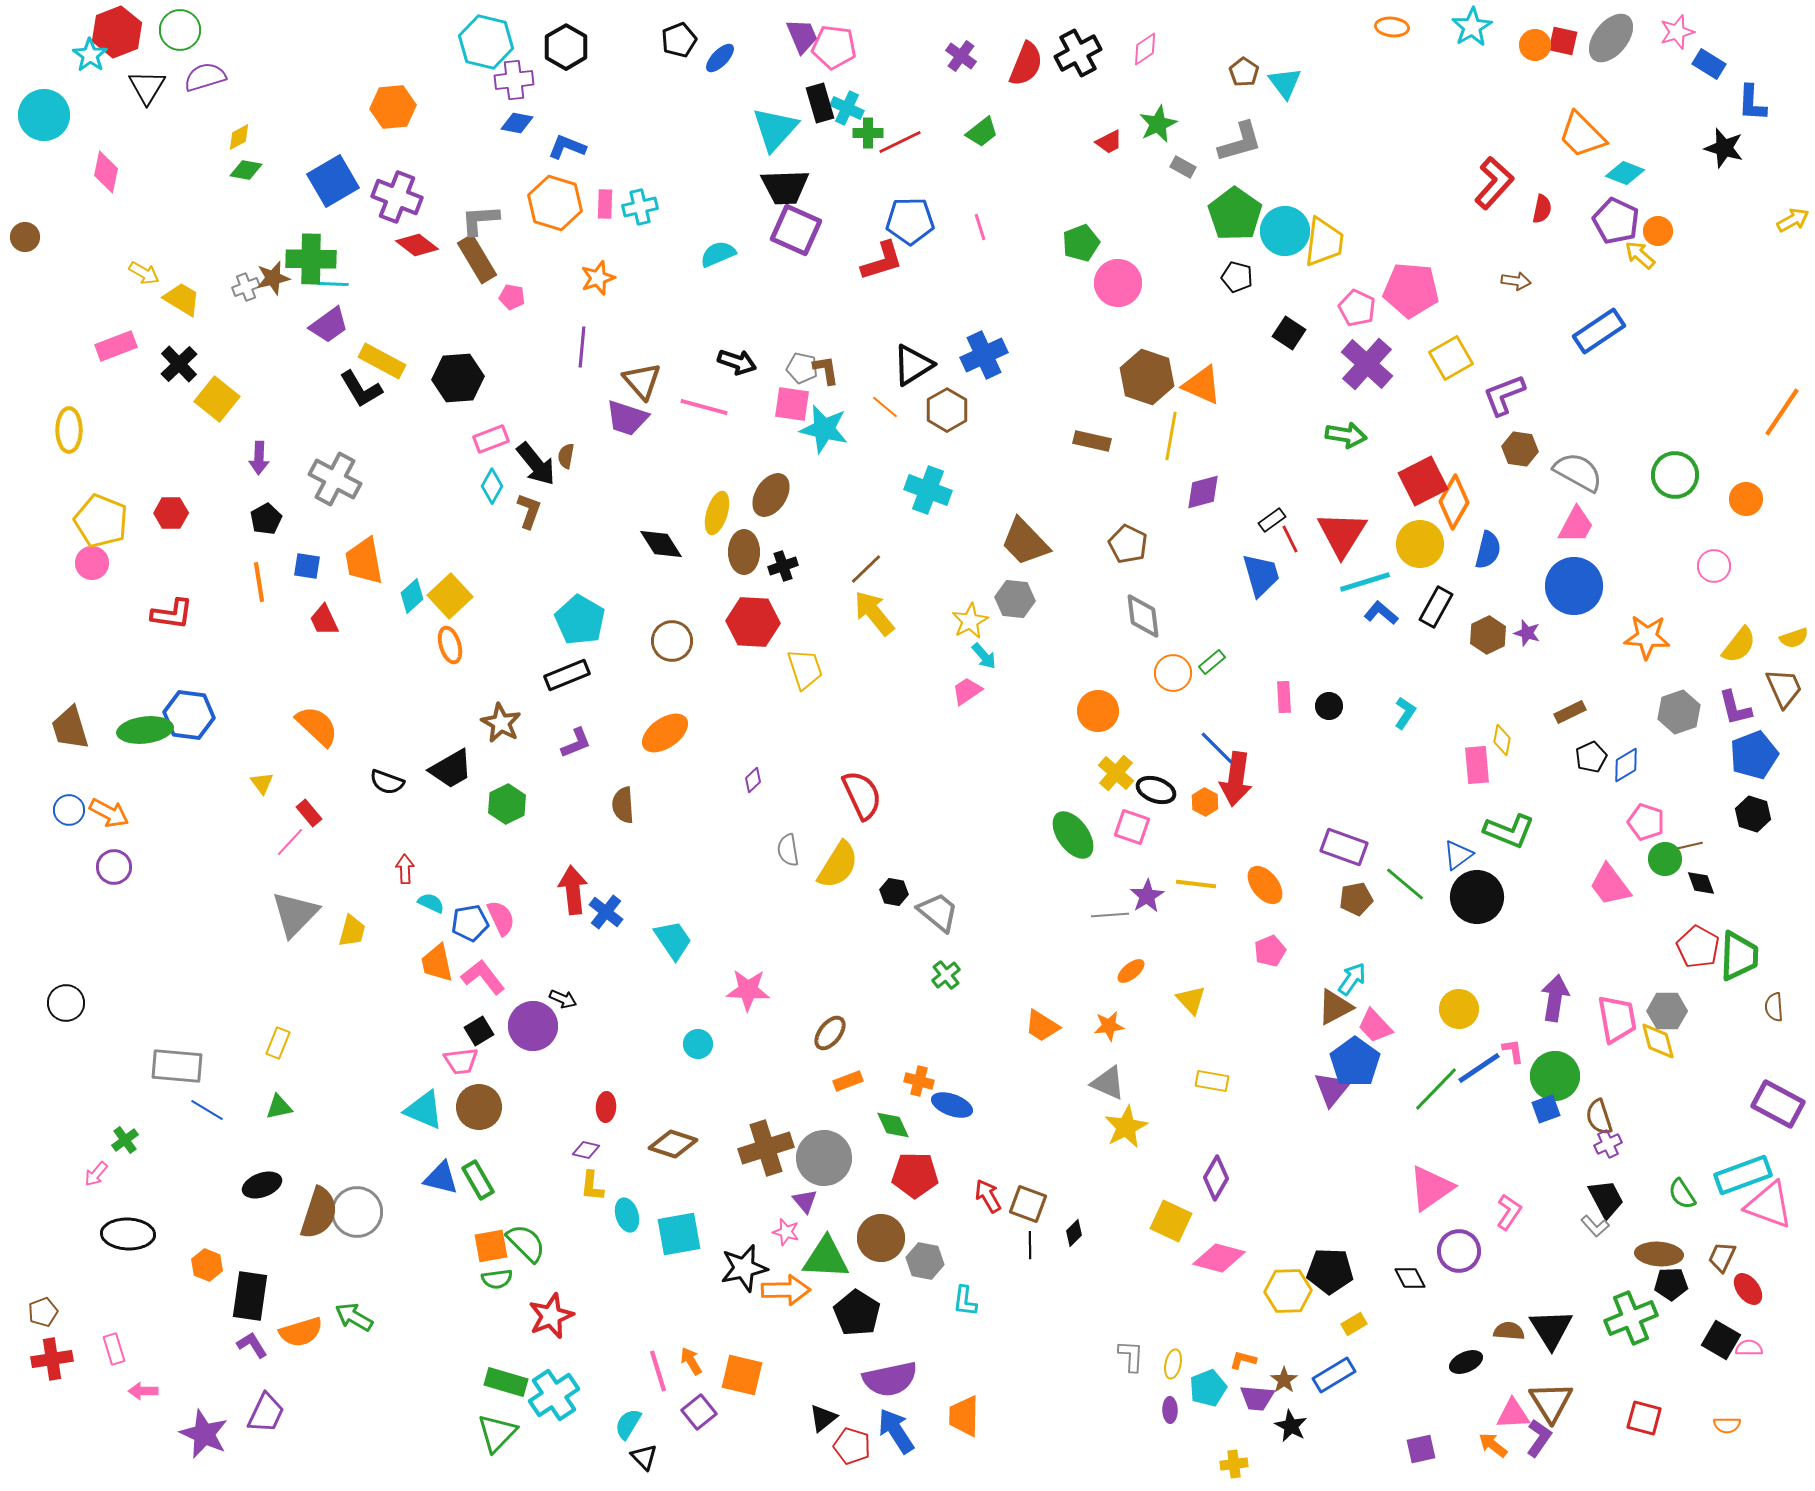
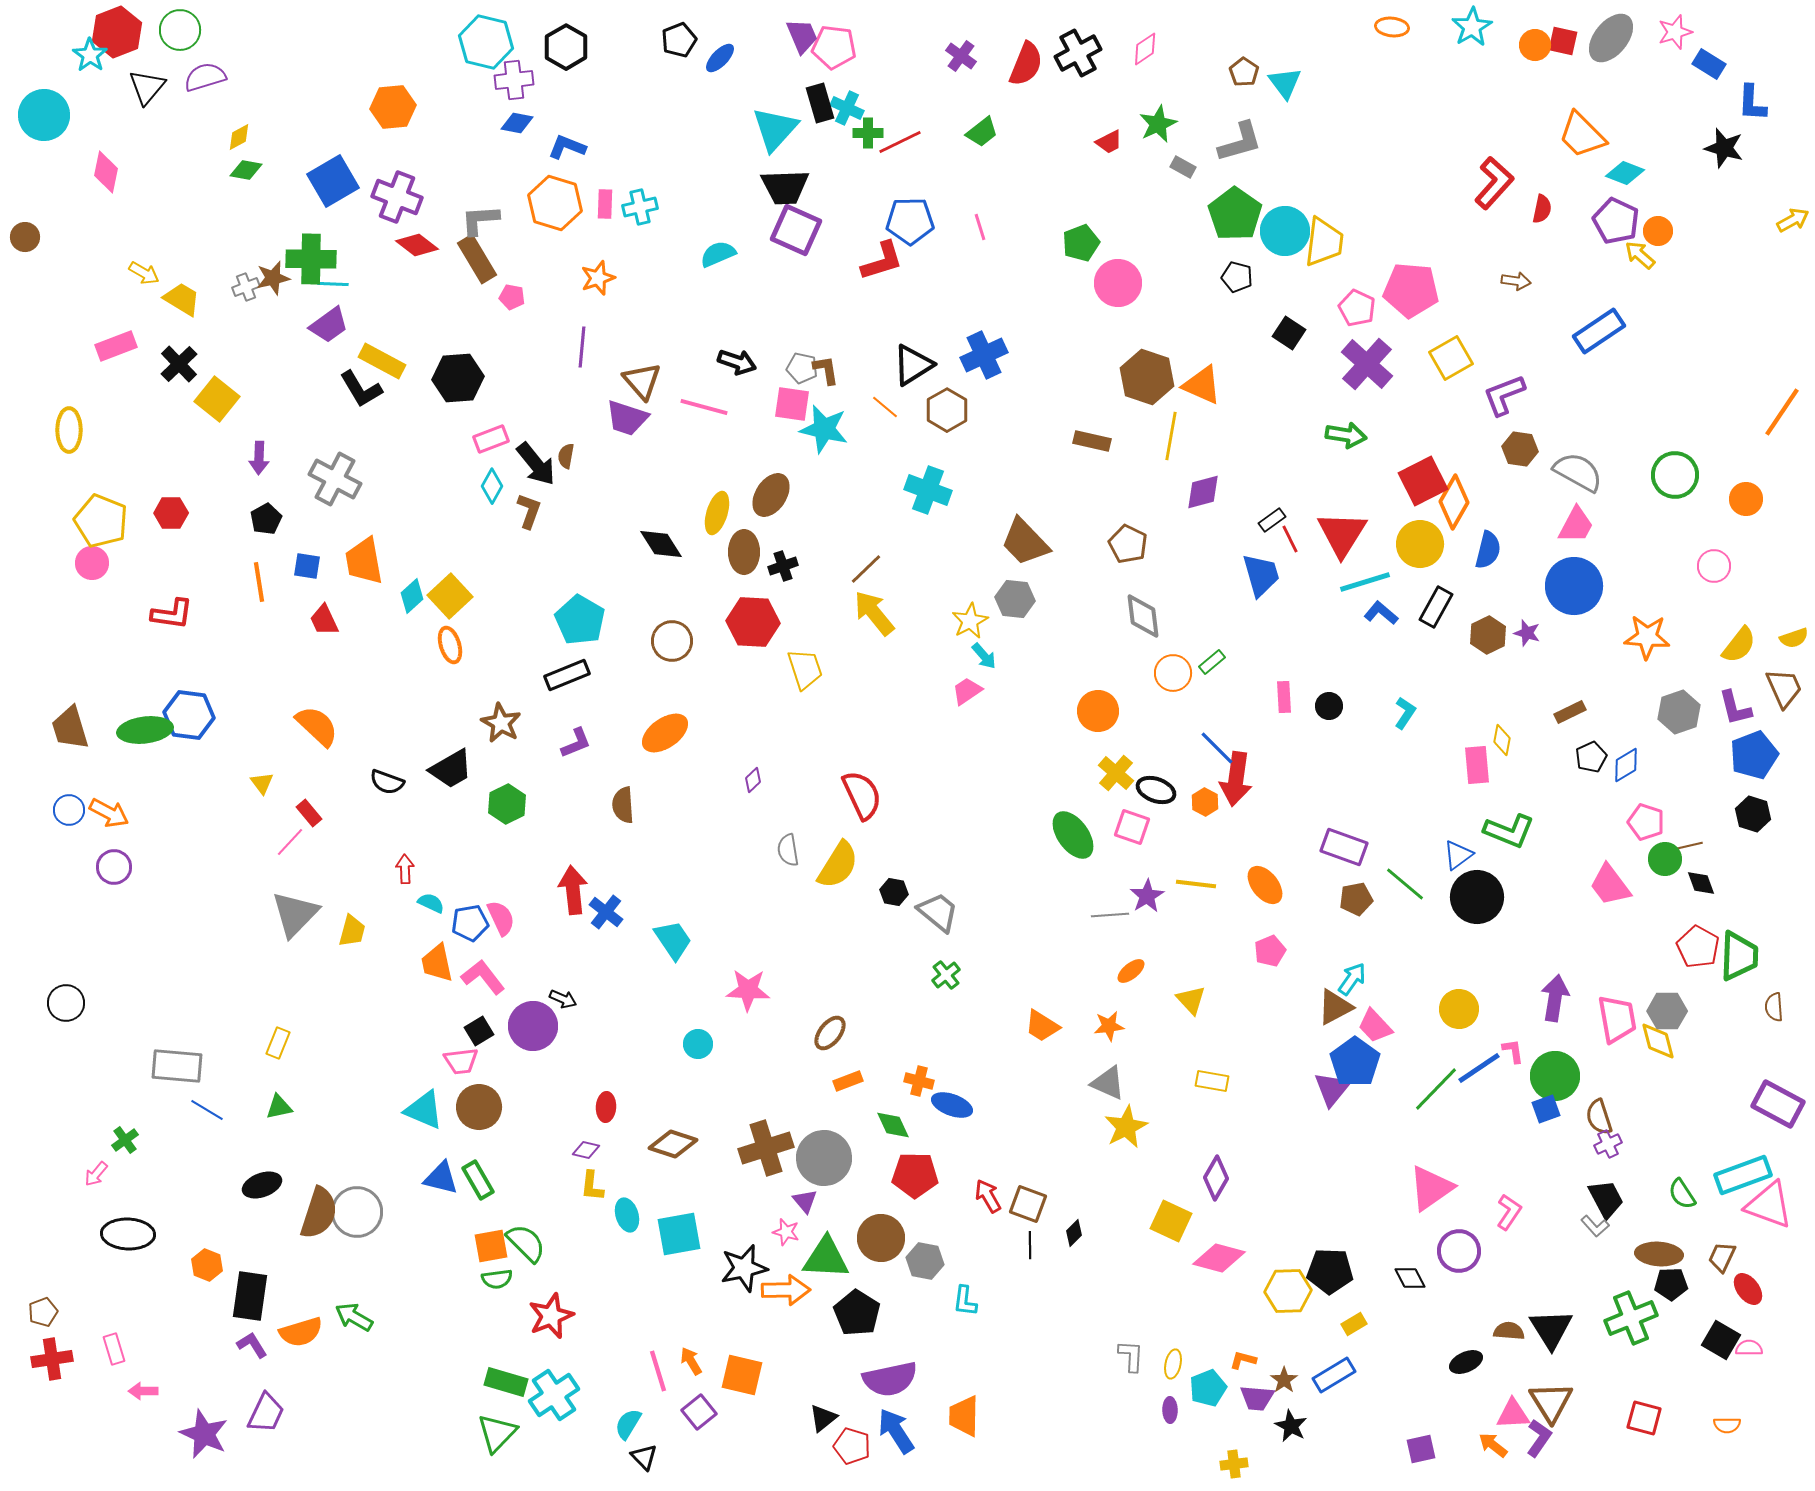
pink star at (1677, 32): moved 2 px left
black triangle at (147, 87): rotated 9 degrees clockwise
